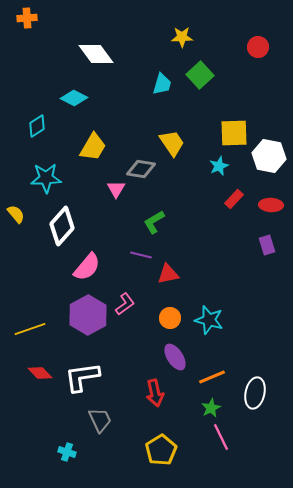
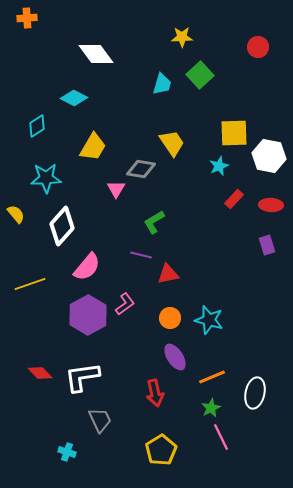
yellow line at (30, 329): moved 45 px up
